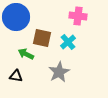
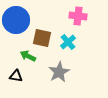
blue circle: moved 3 px down
green arrow: moved 2 px right, 2 px down
